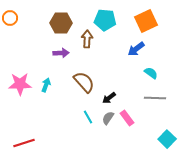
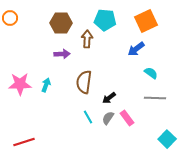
purple arrow: moved 1 px right, 1 px down
brown semicircle: rotated 130 degrees counterclockwise
red line: moved 1 px up
